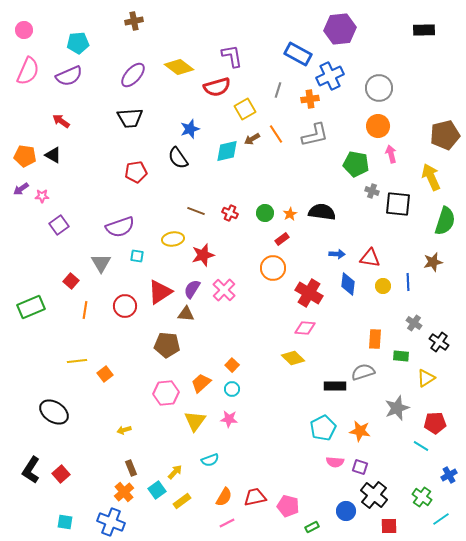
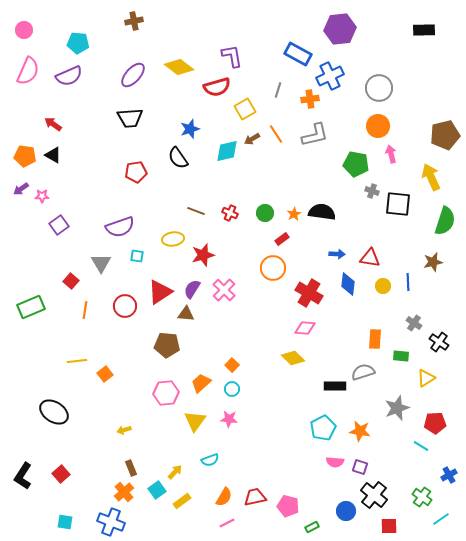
cyan pentagon at (78, 43): rotated 10 degrees clockwise
red arrow at (61, 121): moved 8 px left, 3 px down
orange star at (290, 214): moved 4 px right
black L-shape at (31, 470): moved 8 px left, 6 px down
